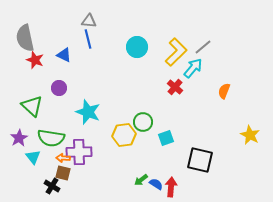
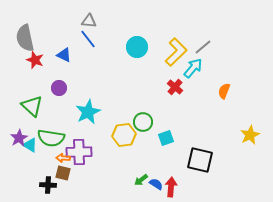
blue line: rotated 24 degrees counterclockwise
cyan star: rotated 25 degrees clockwise
yellow star: rotated 18 degrees clockwise
cyan triangle: moved 3 px left, 12 px up; rotated 21 degrees counterclockwise
black cross: moved 4 px left, 1 px up; rotated 28 degrees counterclockwise
